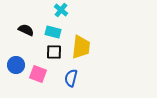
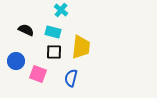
blue circle: moved 4 px up
